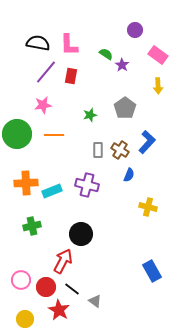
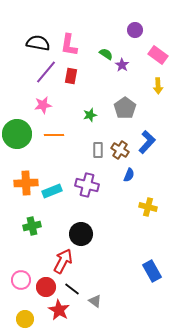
pink L-shape: rotated 10 degrees clockwise
